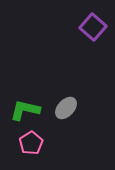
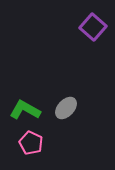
green L-shape: rotated 16 degrees clockwise
pink pentagon: rotated 15 degrees counterclockwise
